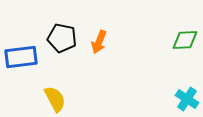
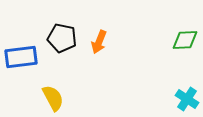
yellow semicircle: moved 2 px left, 1 px up
